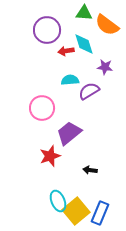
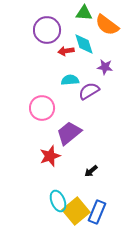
black arrow: moved 1 px right, 1 px down; rotated 48 degrees counterclockwise
blue rectangle: moved 3 px left, 1 px up
